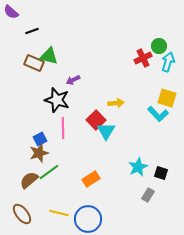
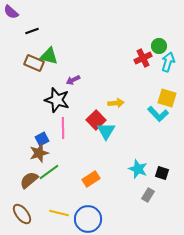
blue square: moved 2 px right
cyan star: moved 2 px down; rotated 24 degrees counterclockwise
black square: moved 1 px right
